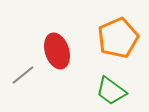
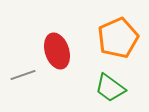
gray line: rotated 20 degrees clockwise
green trapezoid: moved 1 px left, 3 px up
